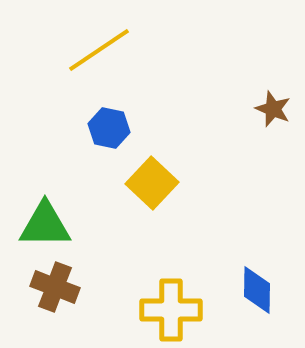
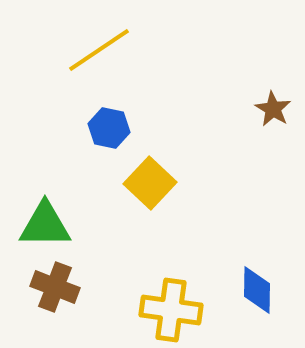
brown star: rotated 9 degrees clockwise
yellow square: moved 2 px left
yellow cross: rotated 8 degrees clockwise
